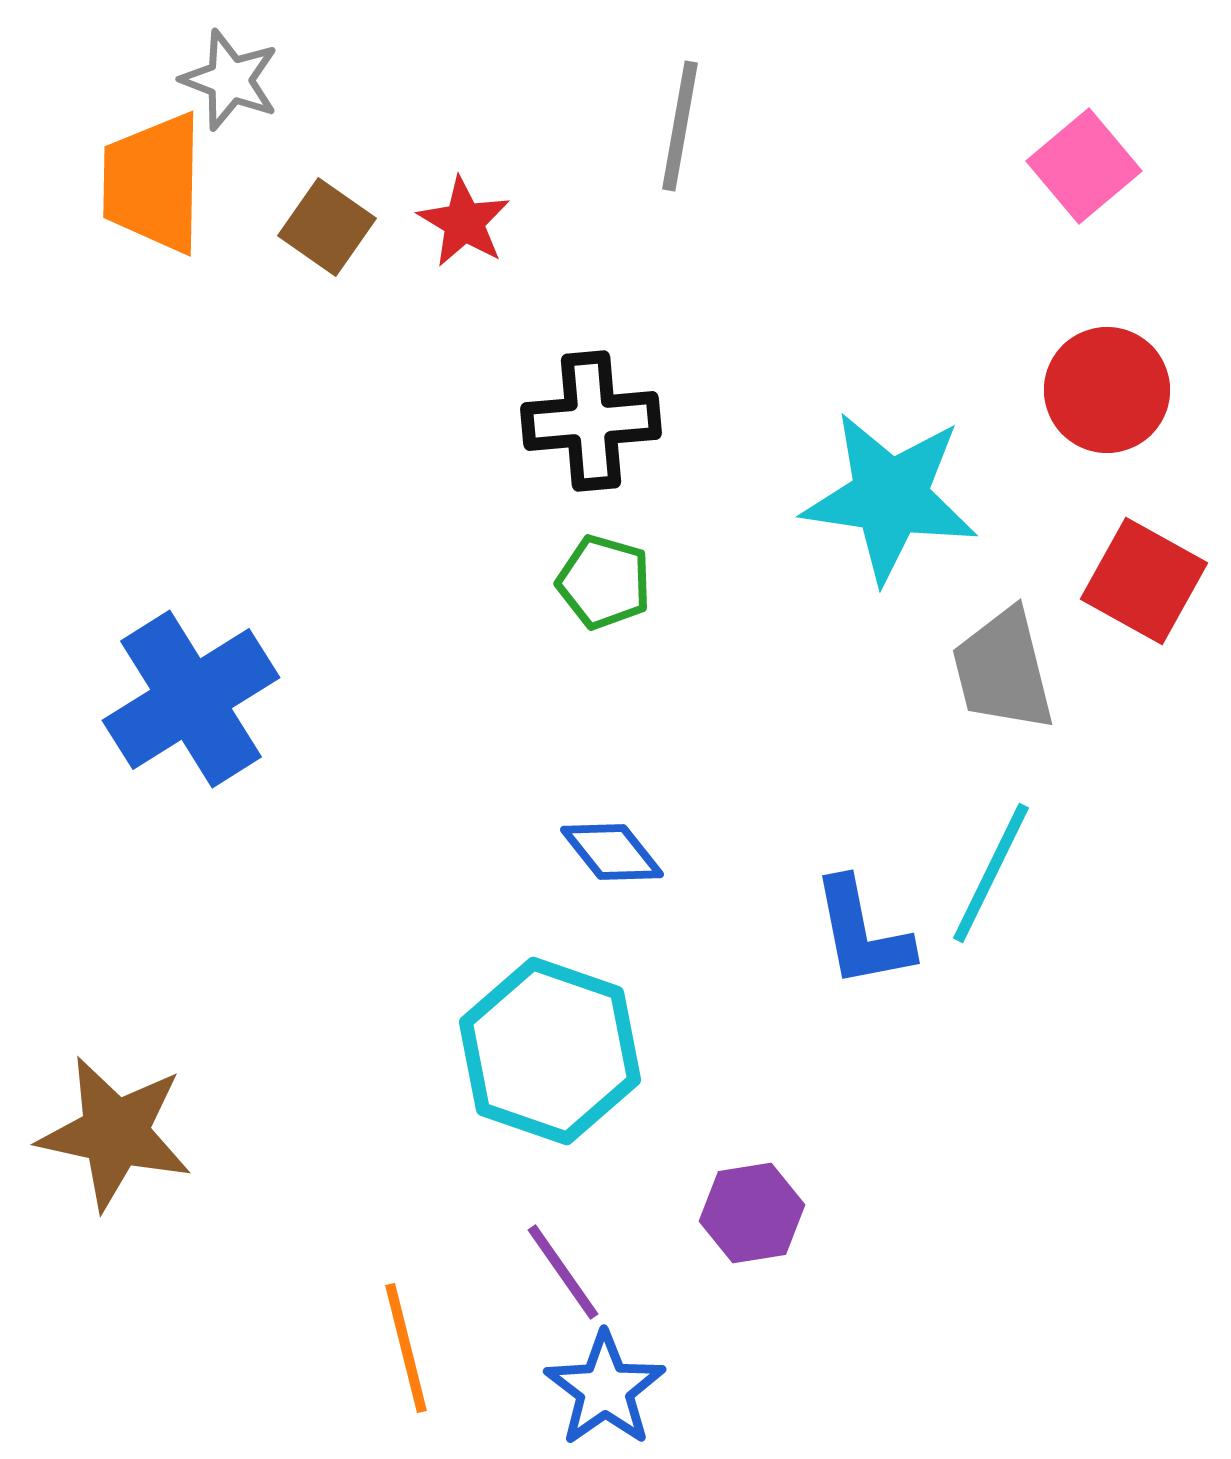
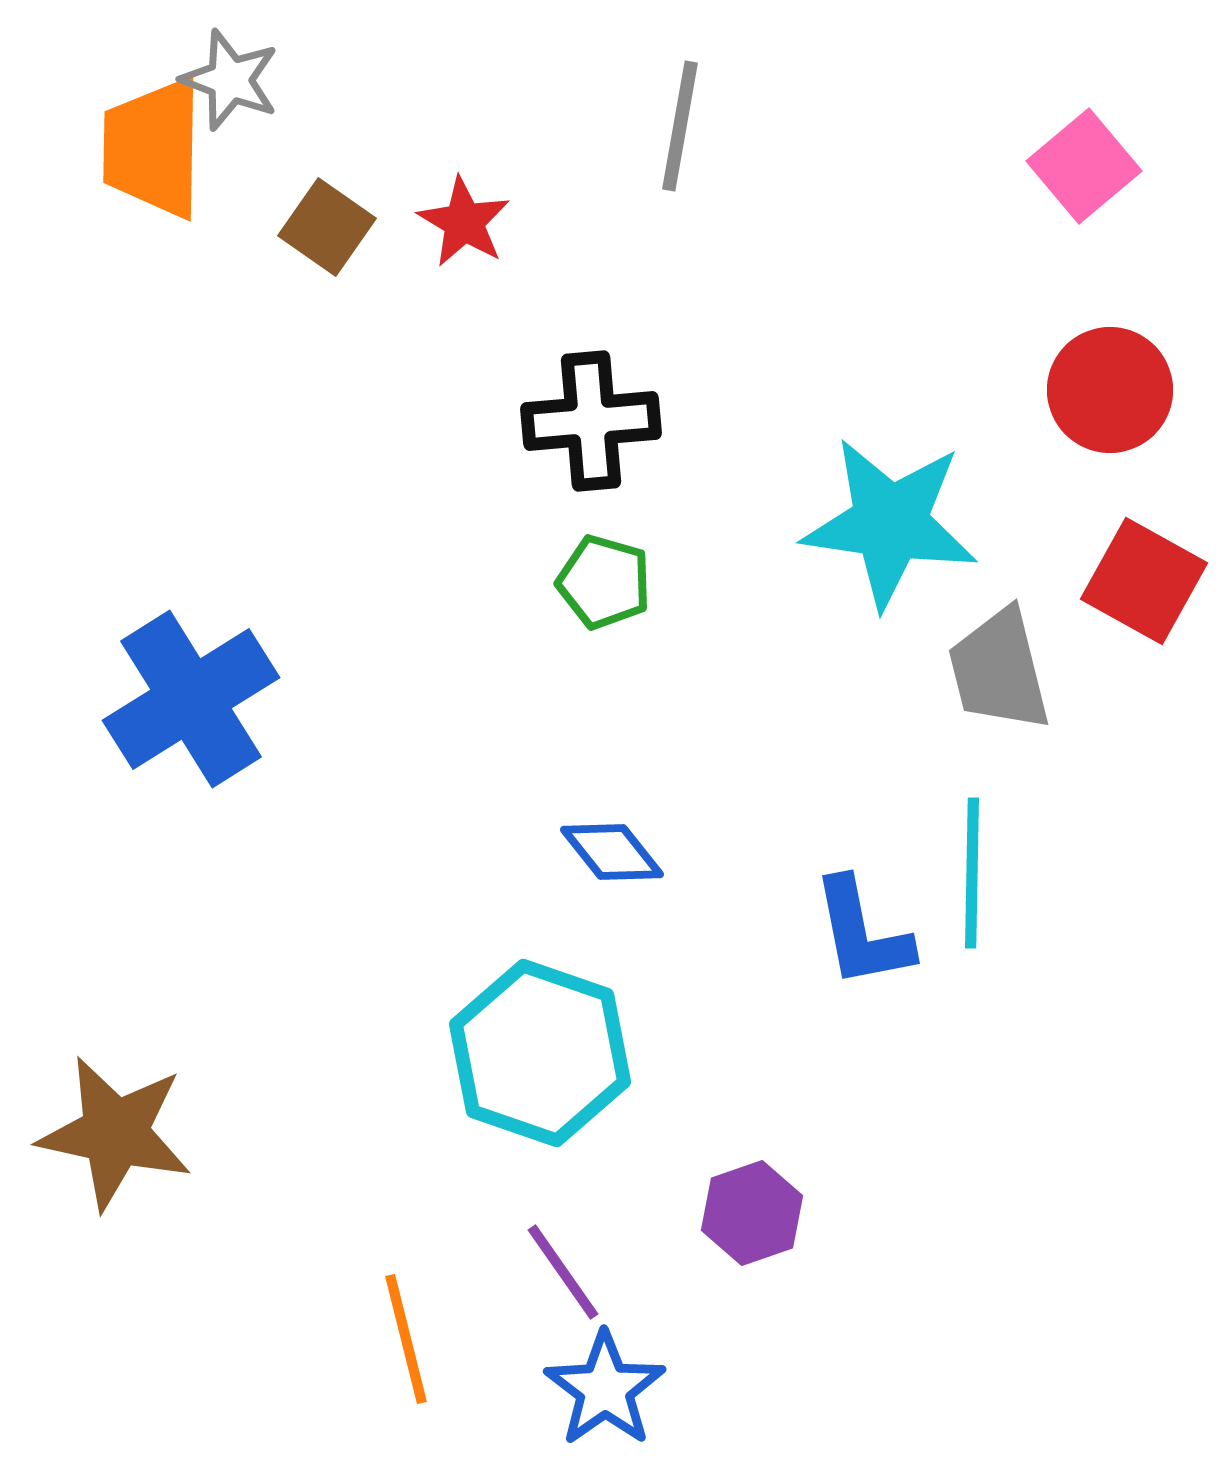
orange trapezoid: moved 35 px up
red circle: moved 3 px right
cyan star: moved 26 px down
gray trapezoid: moved 4 px left
cyan line: moved 19 px left; rotated 25 degrees counterclockwise
cyan hexagon: moved 10 px left, 2 px down
purple hexagon: rotated 10 degrees counterclockwise
orange line: moved 9 px up
